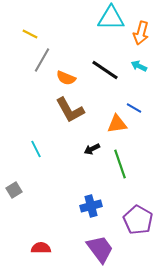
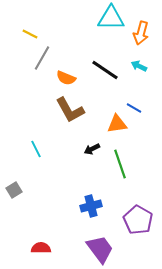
gray line: moved 2 px up
